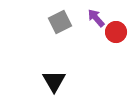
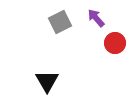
red circle: moved 1 px left, 11 px down
black triangle: moved 7 px left
